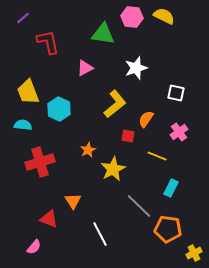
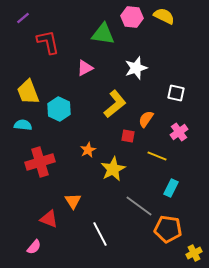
gray line: rotated 8 degrees counterclockwise
